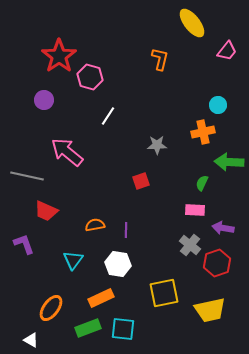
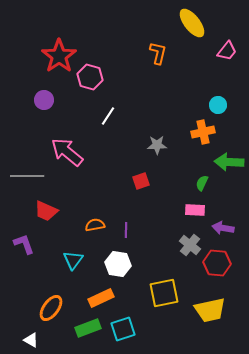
orange L-shape: moved 2 px left, 6 px up
gray line: rotated 12 degrees counterclockwise
red hexagon: rotated 24 degrees clockwise
cyan square: rotated 25 degrees counterclockwise
